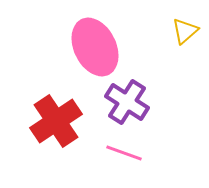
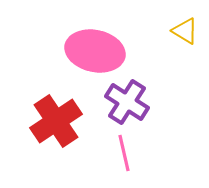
yellow triangle: rotated 48 degrees counterclockwise
pink ellipse: moved 4 px down; rotated 52 degrees counterclockwise
pink line: rotated 57 degrees clockwise
